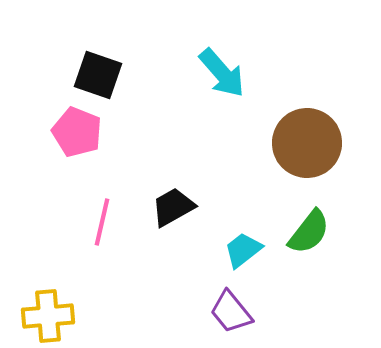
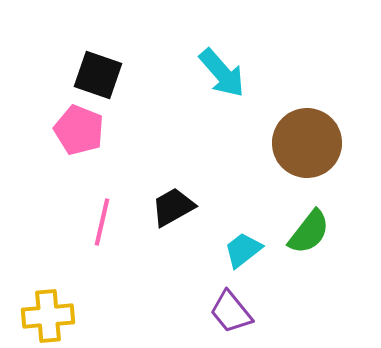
pink pentagon: moved 2 px right, 2 px up
